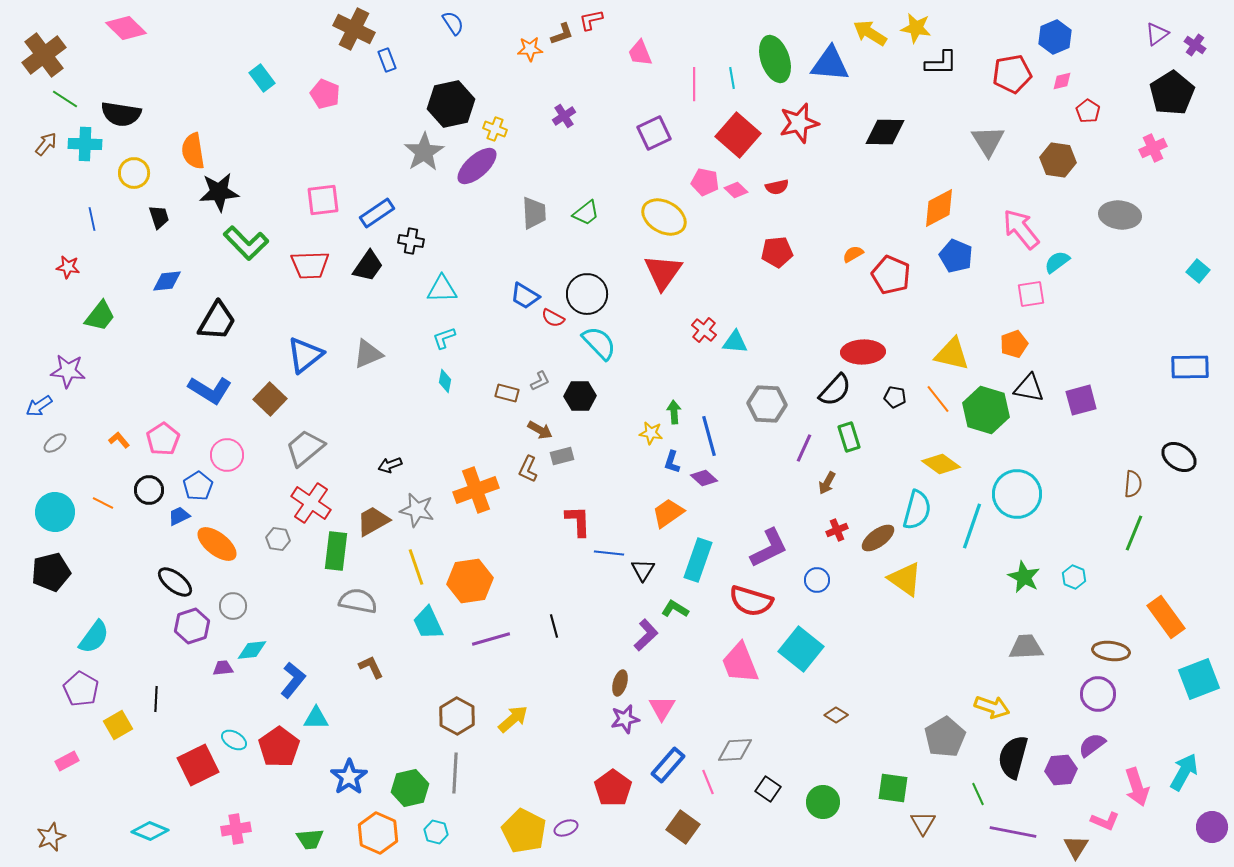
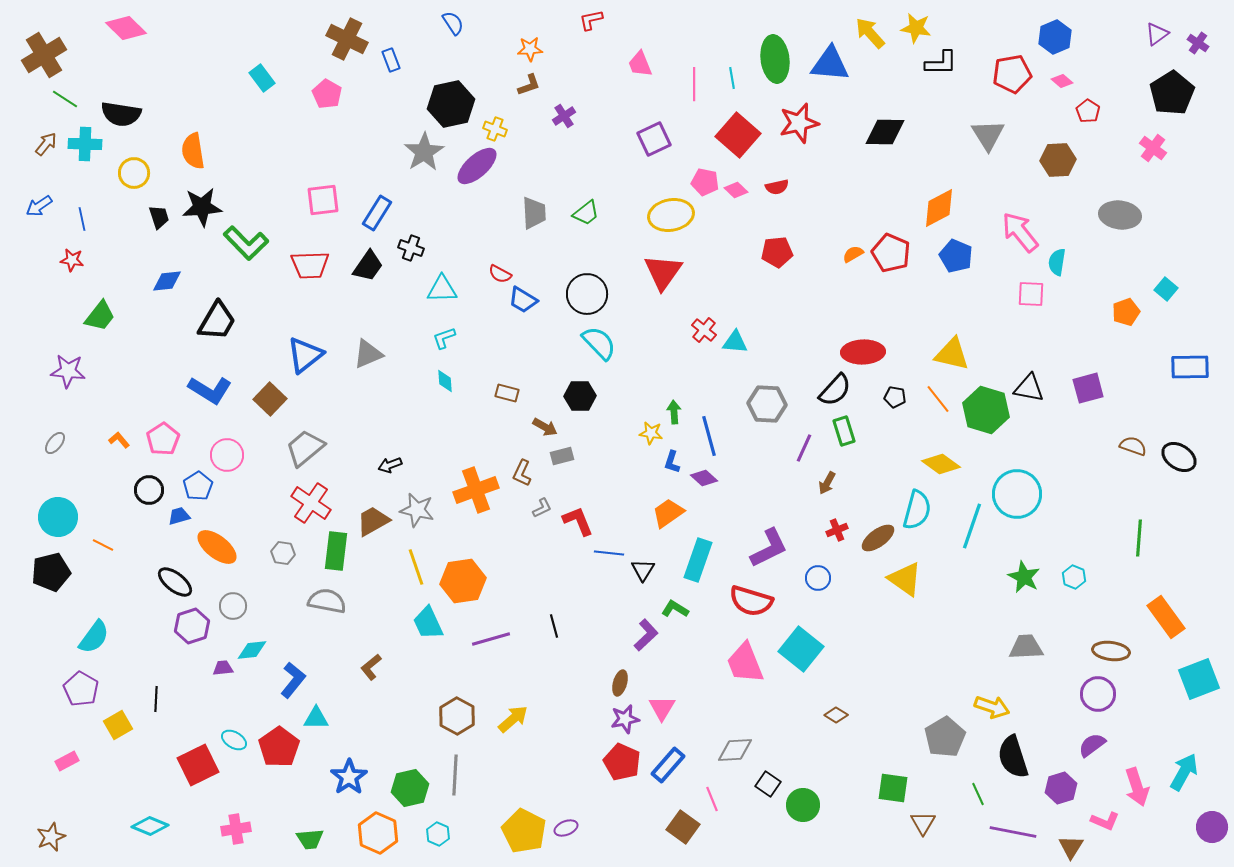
brown cross at (354, 29): moved 7 px left, 10 px down
yellow arrow at (870, 33): rotated 16 degrees clockwise
brown L-shape at (562, 34): moved 33 px left, 51 px down
purple cross at (1195, 45): moved 3 px right, 2 px up
pink trapezoid at (640, 53): moved 11 px down
brown cross at (44, 55): rotated 6 degrees clockwise
green ellipse at (775, 59): rotated 12 degrees clockwise
blue rectangle at (387, 60): moved 4 px right
pink diamond at (1062, 81): rotated 55 degrees clockwise
pink pentagon at (325, 94): moved 2 px right; rotated 8 degrees clockwise
purple square at (654, 133): moved 6 px down
gray triangle at (988, 141): moved 6 px up
pink cross at (1153, 148): rotated 28 degrees counterclockwise
brown hexagon at (1058, 160): rotated 12 degrees counterclockwise
black star at (219, 192): moved 17 px left, 15 px down
blue rectangle at (377, 213): rotated 24 degrees counterclockwise
yellow ellipse at (664, 217): moved 7 px right, 2 px up; rotated 39 degrees counterclockwise
blue line at (92, 219): moved 10 px left
pink arrow at (1021, 229): moved 1 px left, 3 px down
black cross at (411, 241): moved 7 px down; rotated 10 degrees clockwise
cyan semicircle at (1057, 262): rotated 44 degrees counterclockwise
red star at (68, 267): moved 4 px right, 7 px up
cyan square at (1198, 271): moved 32 px left, 18 px down
red pentagon at (891, 275): moved 22 px up
pink square at (1031, 294): rotated 12 degrees clockwise
blue trapezoid at (525, 296): moved 2 px left, 4 px down
red semicircle at (553, 318): moved 53 px left, 44 px up
orange pentagon at (1014, 344): moved 112 px right, 32 px up
cyan diamond at (445, 381): rotated 15 degrees counterclockwise
gray L-shape at (540, 381): moved 2 px right, 127 px down
purple square at (1081, 400): moved 7 px right, 12 px up
blue arrow at (39, 406): moved 200 px up
brown arrow at (540, 430): moved 5 px right, 3 px up
green rectangle at (849, 437): moved 5 px left, 6 px up
gray ellipse at (55, 443): rotated 15 degrees counterclockwise
brown L-shape at (528, 469): moved 6 px left, 4 px down
brown semicircle at (1133, 484): moved 38 px up; rotated 76 degrees counterclockwise
orange line at (103, 503): moved 42 px down
cyan circle at (55, 512): moved 3 px right, 5 px down
blue trapezoid at (179, 516): rotated 10 degrees clockwise
red L-shape at (578, 521): rotated 20 degrees counterclockwise
green line at (1134, 533): moved 5 px right, 5 px down; rotated 18 degrees counterclockwise
gray hexagon at (278, 539): moved 5 px right, 14 px down
orange ellipse at (217, 544): moved 3 px down
blue circle at (817, 580): moved 1 px right, 2 px up
orange hexagon at (470, 581): moved 7 px left
gray semicircle at (358, 601): moved 31 px left
pink trapezoid at (740, 663): moved 5 px right
brown L-shape at (371, 667): rotated 104 degrees counterclockwise
black semicircle at (1013, 757): rotated 33 degrees counterclockwise
purple hexagon at (1061, 770): moved 18 px down; rotated 12 degrees counterclockwise
gray line at (455, 773): moved 2 px down
pink line at (708, 782): moved 4 px right, 17 px down
red pentagon at (613, 788): moved 9 px right, 26 px up; rotated 12 degrees counterclockwise
black square at (768, 789): moved 5 px up
green circle at (823, 802): moved 20 px left, 3 px down
cyan diamond at (150, 831): moved 5 px up
cyan hexagon at (436, 832): moved 2 px right, 2 px down; rotated 10 degrees clockwise
brown triangle at (1076, 847): moved 5 px left
